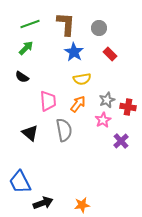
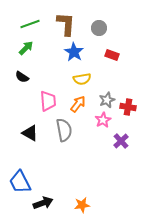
red rectangle: moved 2 px right, 1 px down; rotated 24 degrees counterclockwise
black triangle: rotated 12 degrees counterclockwise
